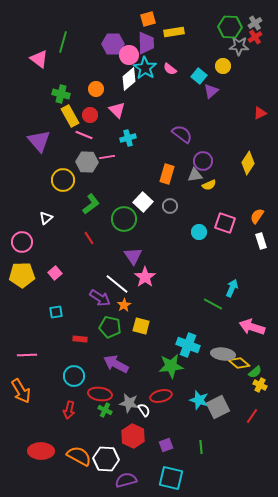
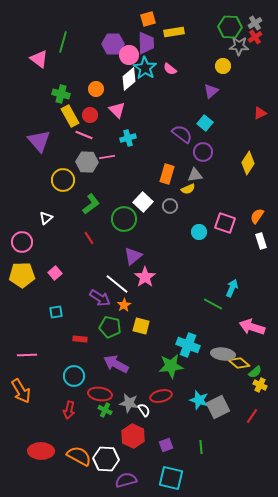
cyan square at (199, 76): moved 6 px right, 47 px down
purple circle at (203, 161): moved 9 px up
yellow semicircle at (209, 185): moved 21 px left, 4 px down
purple triangle at (133, 256): rotated 24 degrees clockwise
